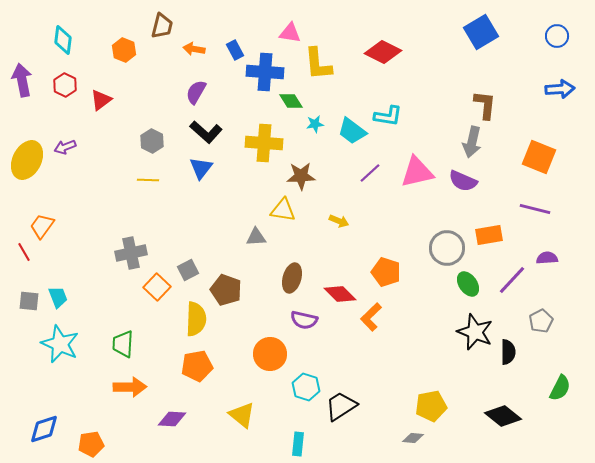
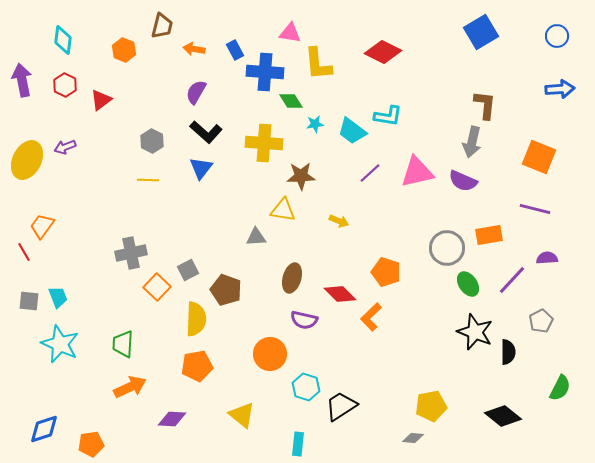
orange arrow at (130, 387): rotated 24 degrees counterclockwise
